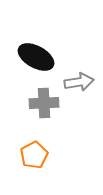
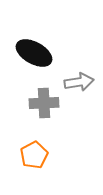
black ellipse: moved 2 px left, 4 px up
